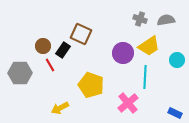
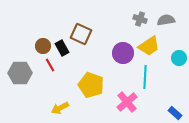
black rectangle: moved 1 px left, 2 px up; rotated 63 degrees counterclockwise
cyan circle: moved 2 px right, 2 px up
pink cross: moved 1 px left, 1 px up
blue rectangle: rotated 16 degrees clockwise
